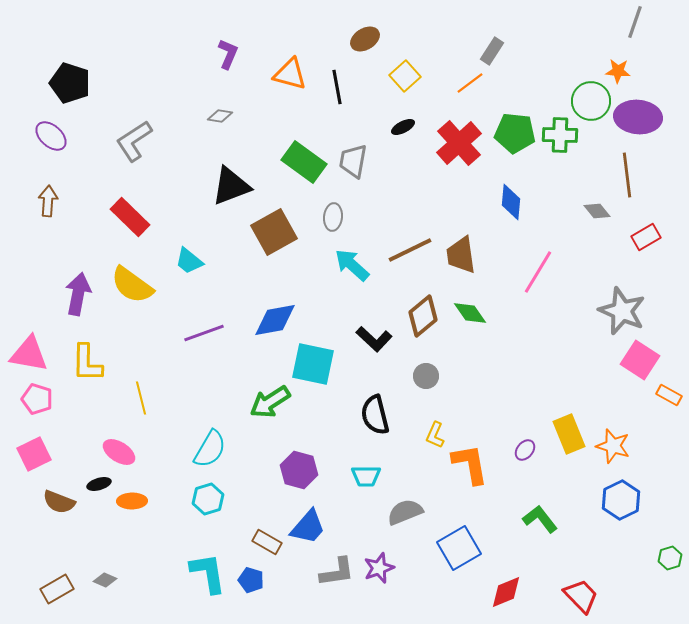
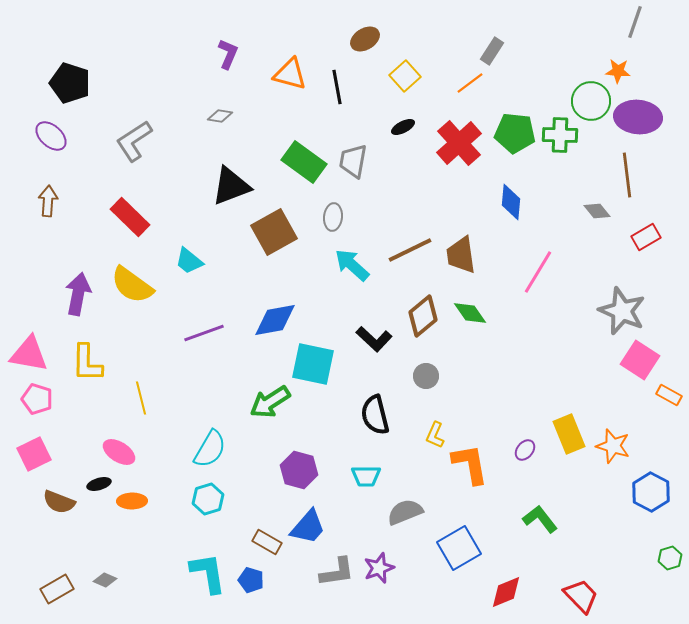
blue hexagon at (621, 500): moved 30 px right, 8 px up; rotated 6 degrees counterclockwise
